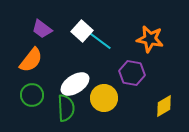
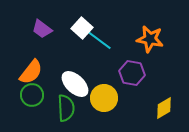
white square: moved 3 px up
orange semicircle: moved 12 px down
white ellipse: rotated 76 degrees clockwise
yellow diamond: moved 2 px down
